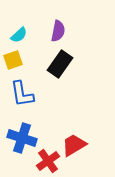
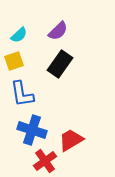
purple semicircle: rotated 35 degrees clockwise
yellow square: moved 1 px right, 1 px down
blue cross: moved 10 px right, 8 px up
red trapezoid: moved 3 px left, 5 px up
red cross: moved 3 px left
